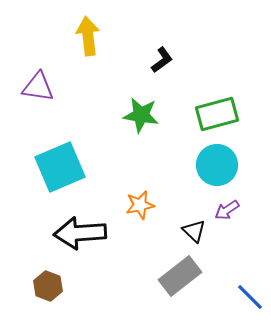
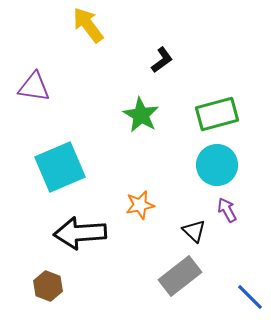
yellow arrow: moved 11 px up; rotated 30 degrees counterclockwise
purple triangle: moved 4 px left
green star: rotated 21 degrees clockwise
purple arrow: rotated 95 degrees clockwise
